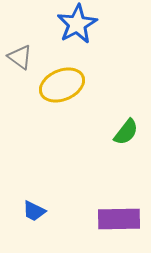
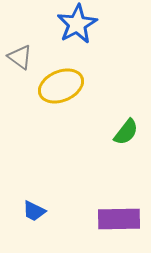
yellow ellipse: moved 1 px left, 1 px down
